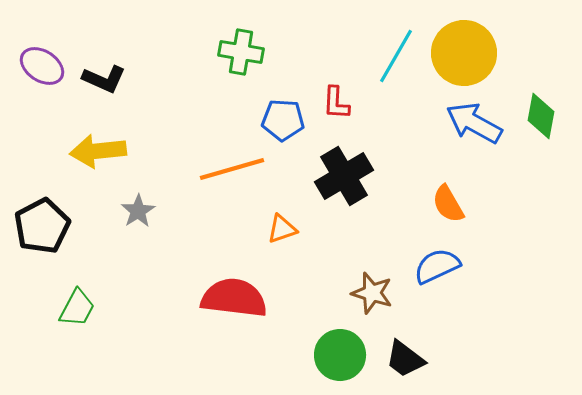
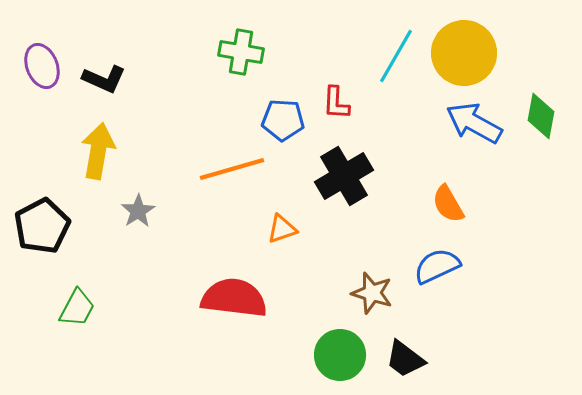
purple ellipse: rotated 36 degrees clockwise
yellow arrow: rotated 106 degrees clockwise
